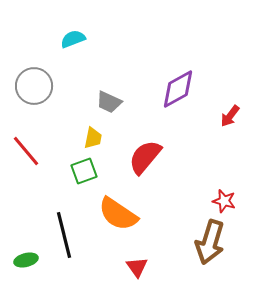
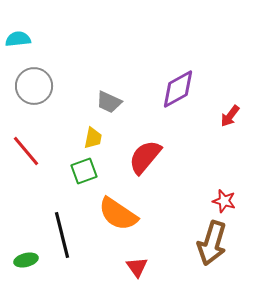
cyan semicircle: moved 55 px left; rotated 15 degrees clockwise
black line: moved 2 px left
brown arrow: moved 2 px right, 1 px down
